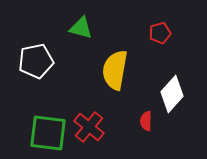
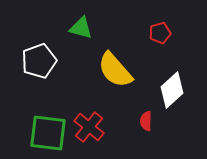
white pentagon: moved 3 px right; rotated 8 degrees counterclockwise
yellow semicircle: rotated 51 degrees counterclockwise
white diamond: moved 4 px up; rotated 6 degrees clockwise
